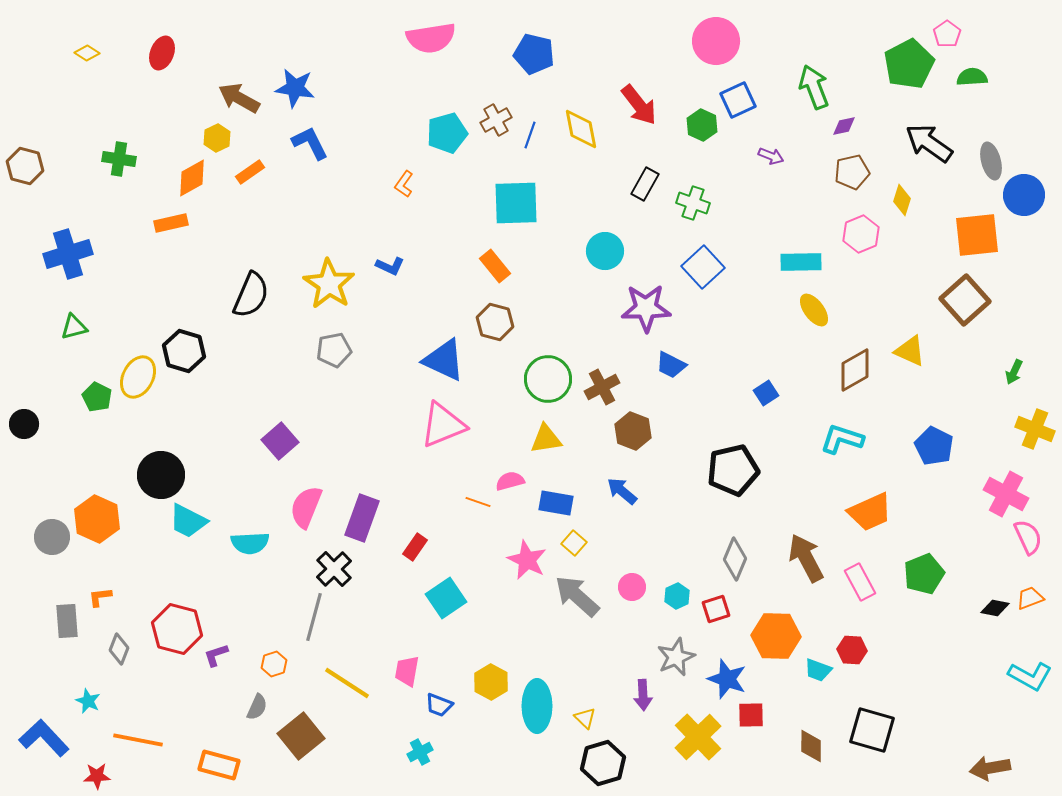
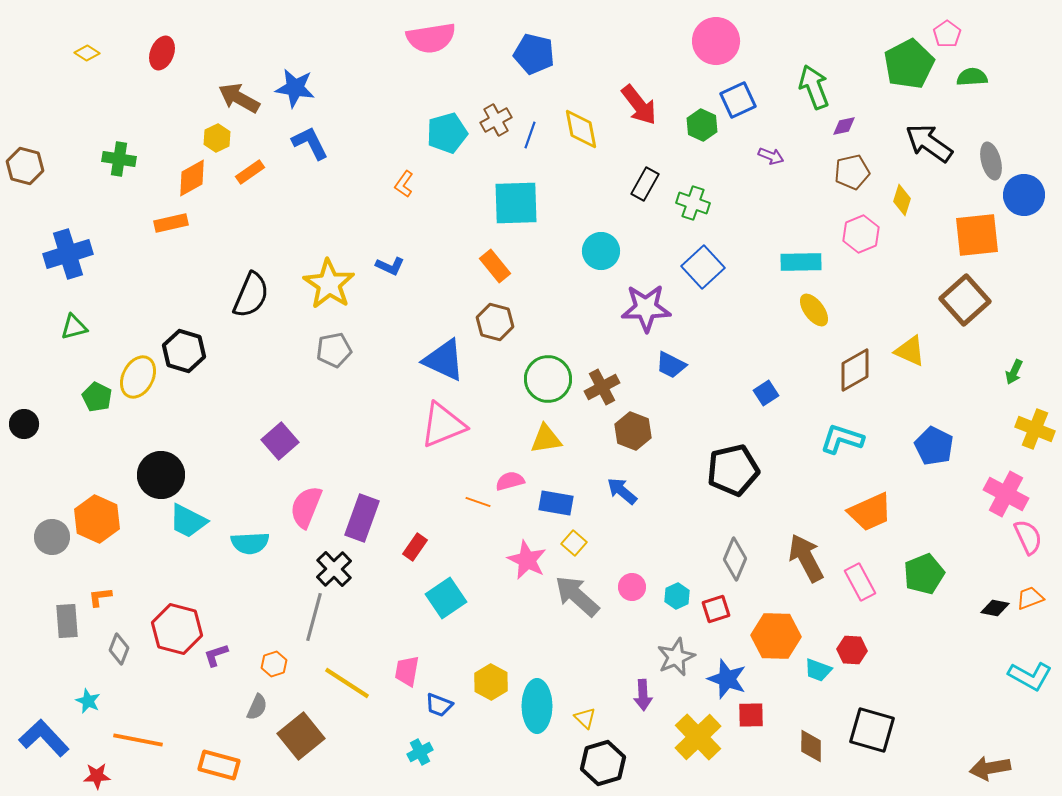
cyan circle at (605, 251): moved 4 px left
